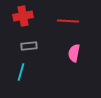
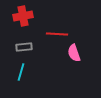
red line: moved 11 px left, 13 px down
gray rectangle: moved 5 px left, 1 px down
pink semicircle: rotated 30 degrees counterclockwise
